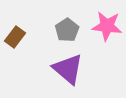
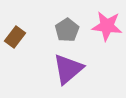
purple triangle: rotated 40 degrees clockwise
